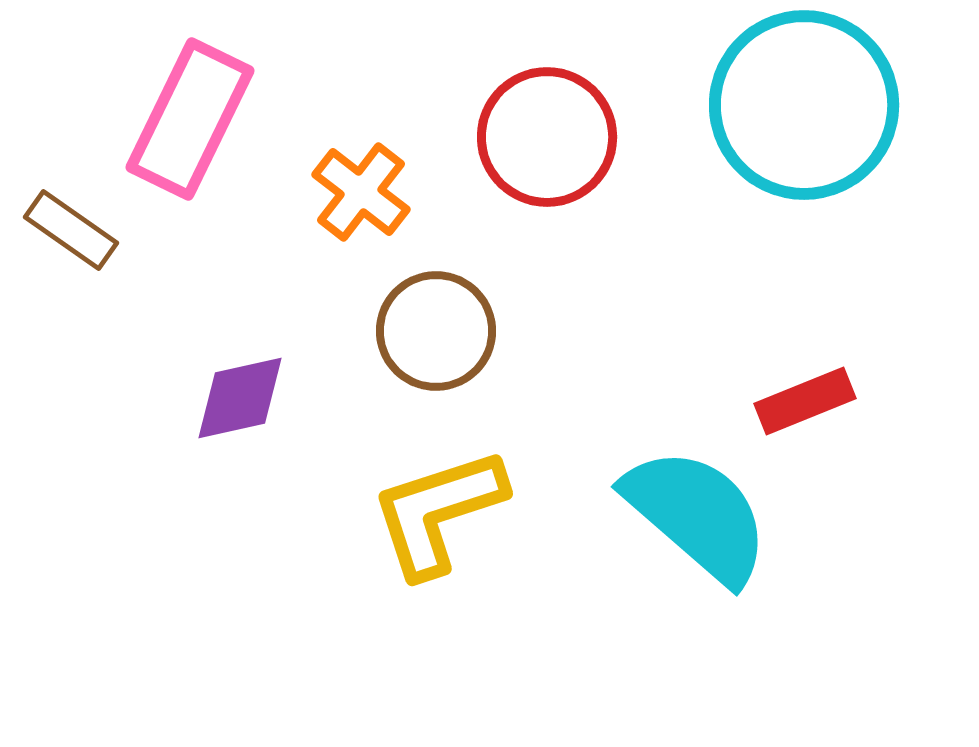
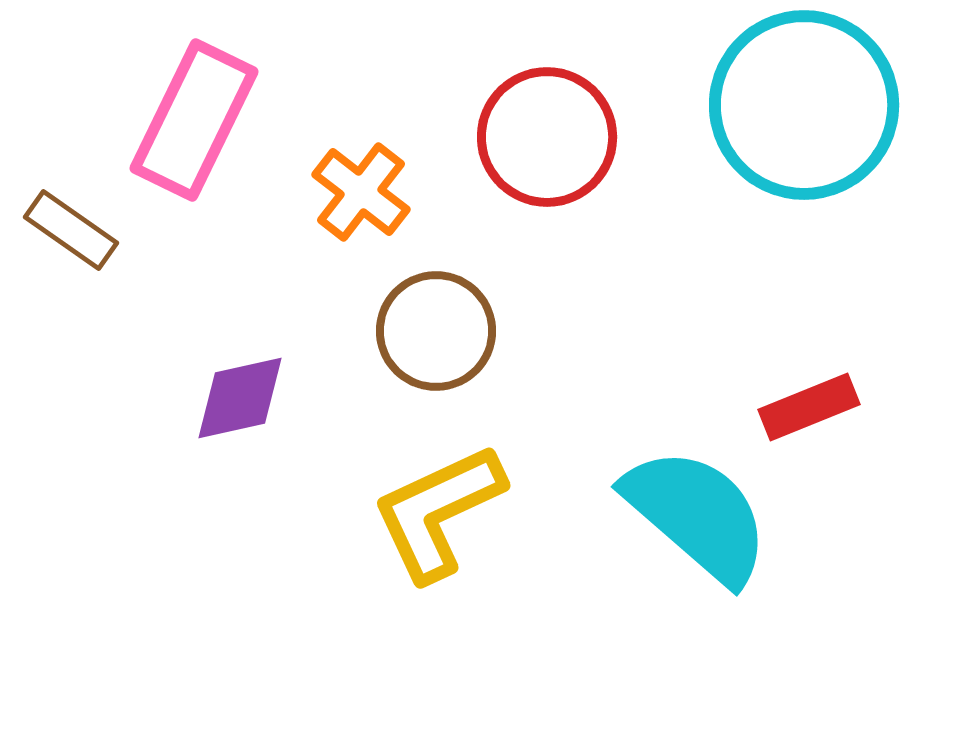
pink rectangle: moved 4 px right, 1 px down
red rectangle: moved 4 px right, 6 px down
yellow L-shape: rotated 7 degrees counterclockwise
